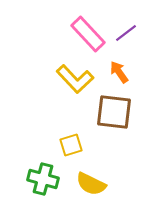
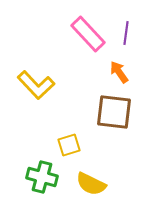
purple line: rotated 45 degrees counterclockwise
yellow L-shape: moved 39 px left, 6 px down
yellow square: moved 2 px left
green cross: moved 1 px left, 2 px up
